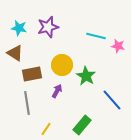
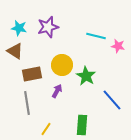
brown triangle: moved 2 px up
green rectangle: rotated 36 degrees counterclockwise
